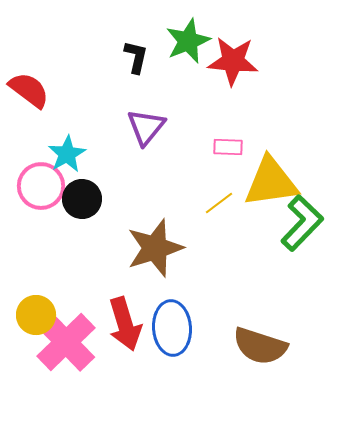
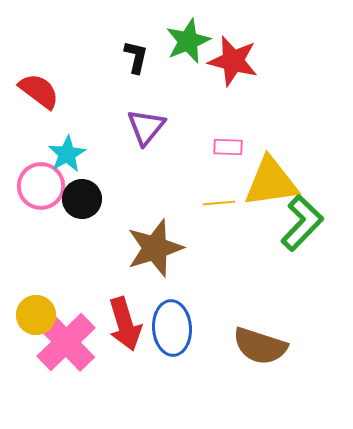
red star: rotated 9 degrees clockwise
red semicircle: moved 10 px right, 1 px down
yellow line: rotated 32 degrees clockwise
